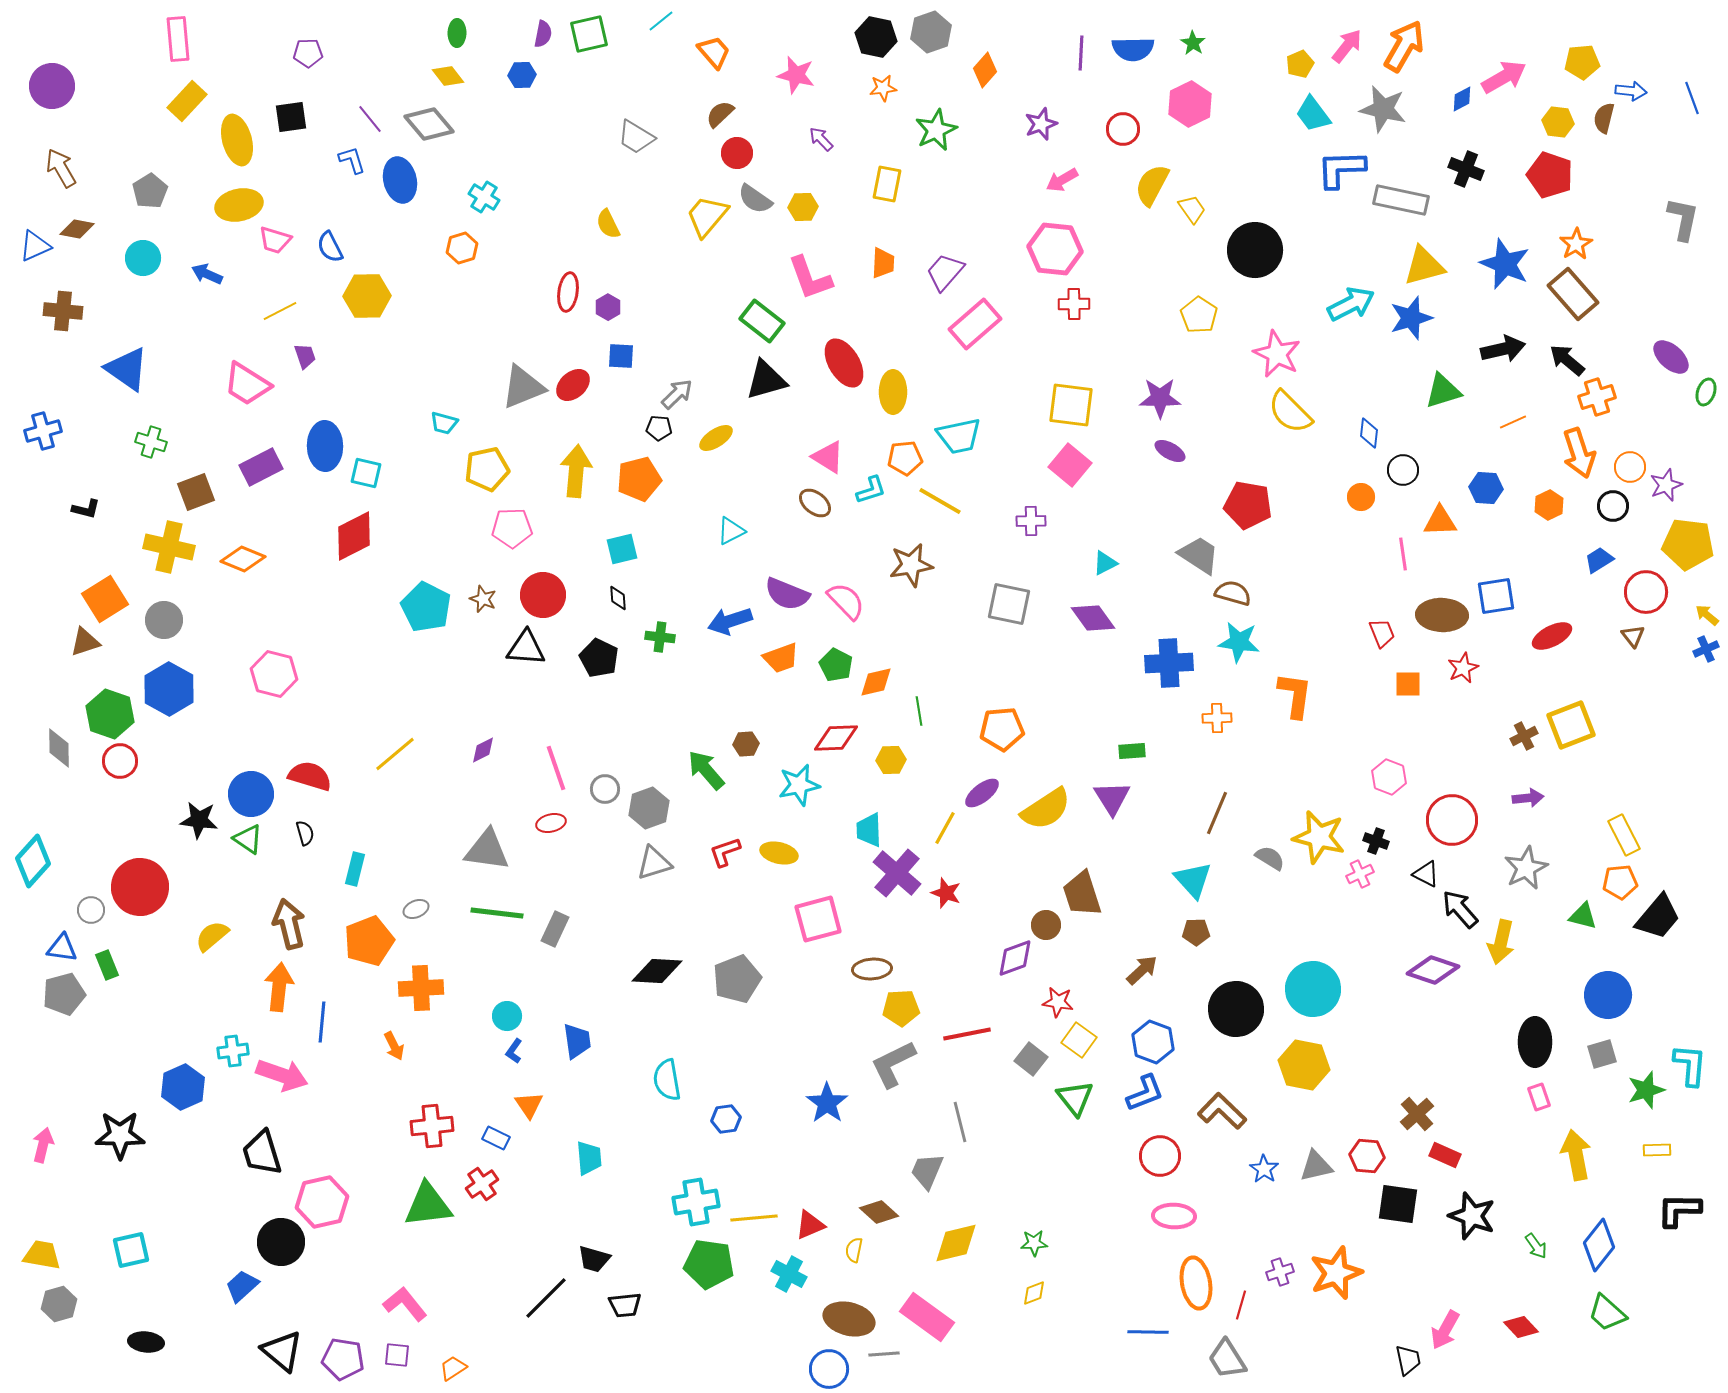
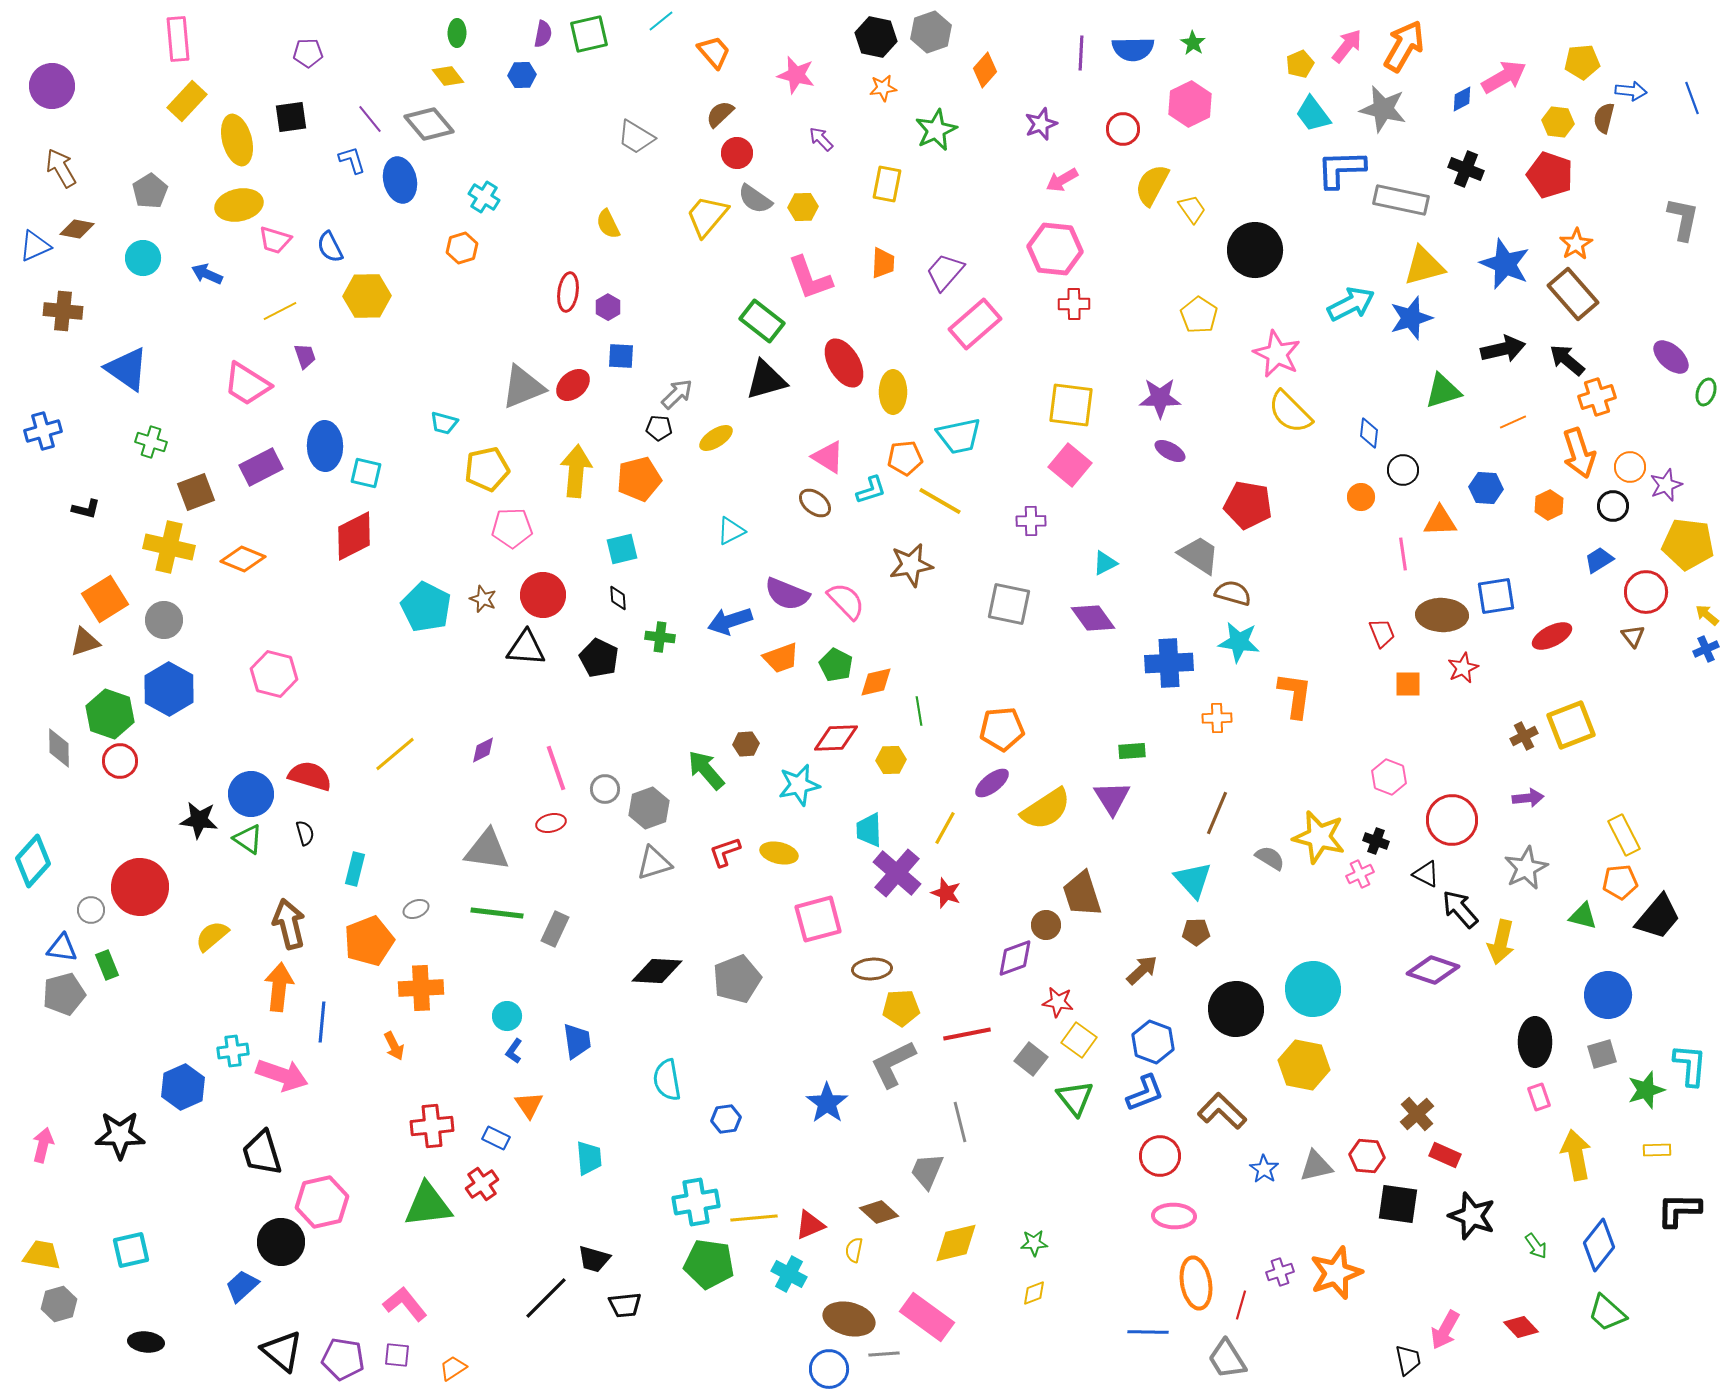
purple ellipse at (982, 793): moved 10 px right, 10 px up
